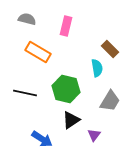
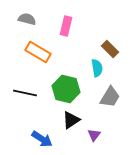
gray trapezoid: moved 4 px up
